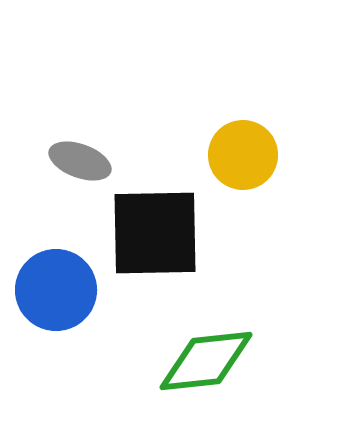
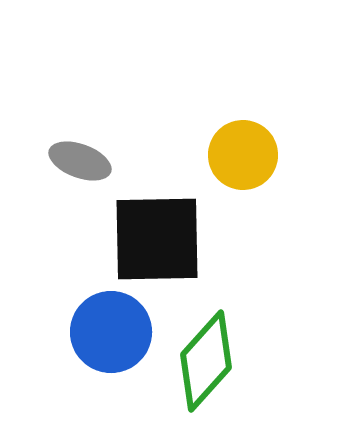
black square: moved 2 px right, 6 px down
blue circle: moved 55 px right, 42 px down
green diamond: rotated 42 degrees counterclockwise
